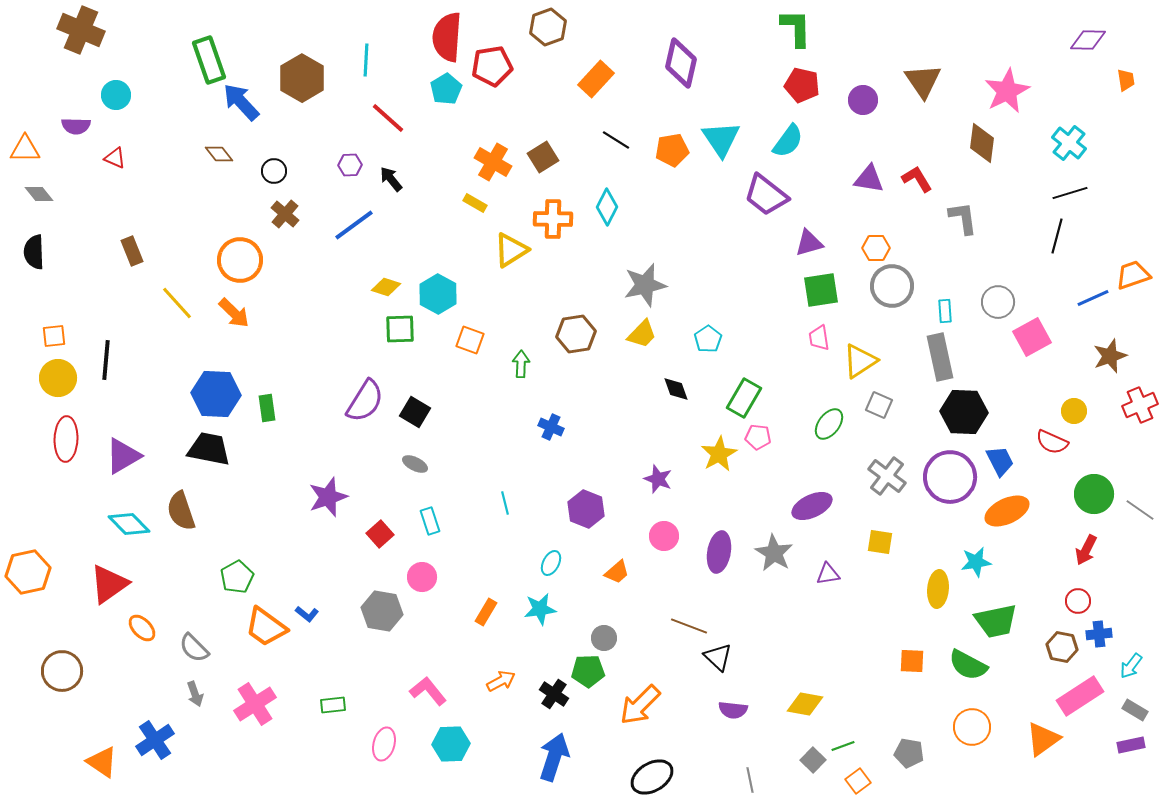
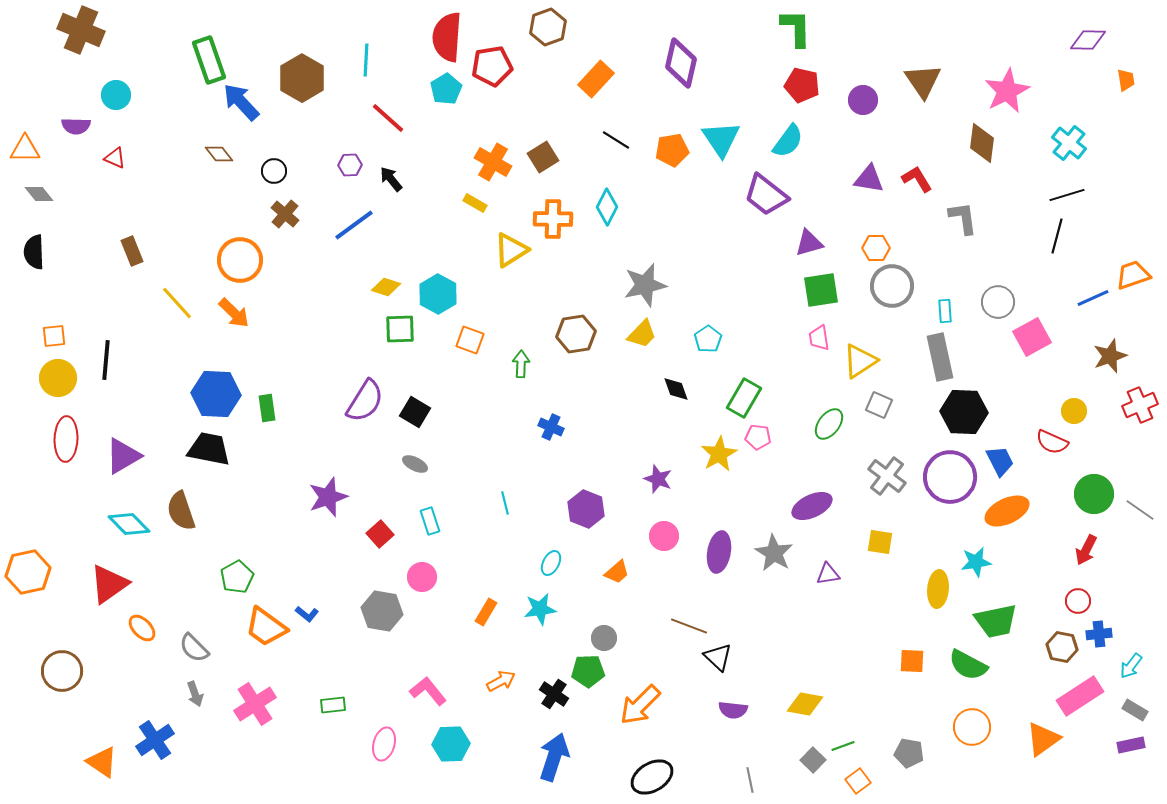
black line at (1070, 193): moved 3 px left, 2 px down
